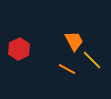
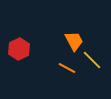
orange line: moved 1 px up
